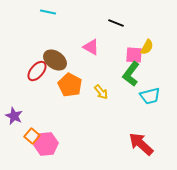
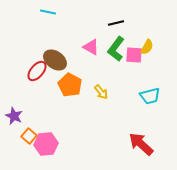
black line: rotated 35 degrees counterclockwise
green L-shape: moved 15 px left, 25 px up
orange square: moved 3 px left
